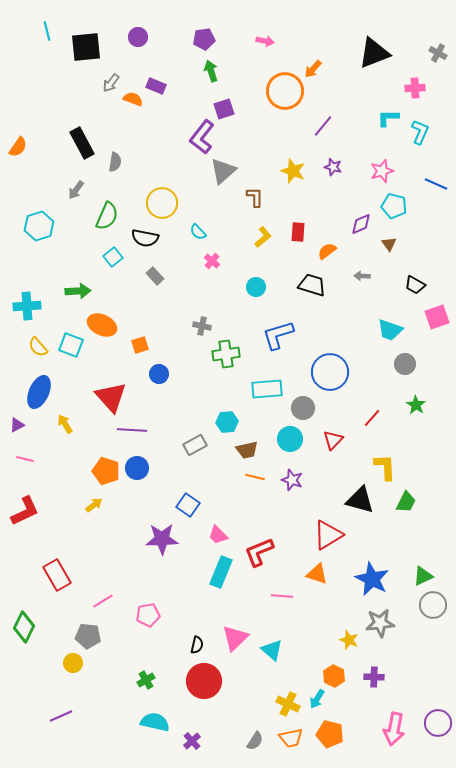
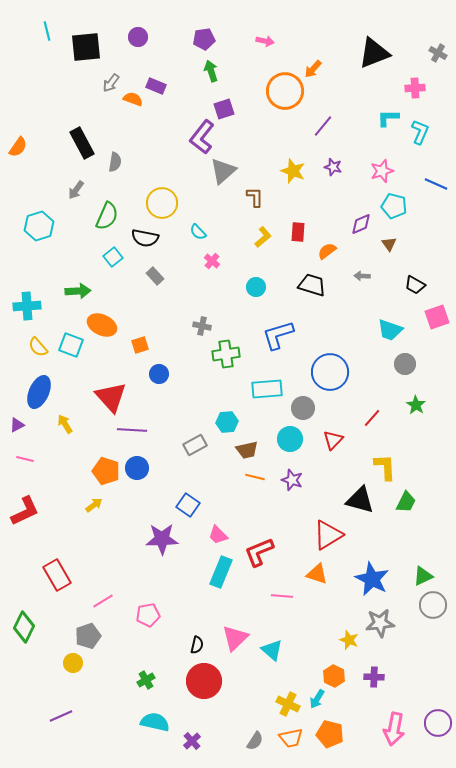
gray pentagon at (88, 636): rotated 25 degrees counterclockwise
